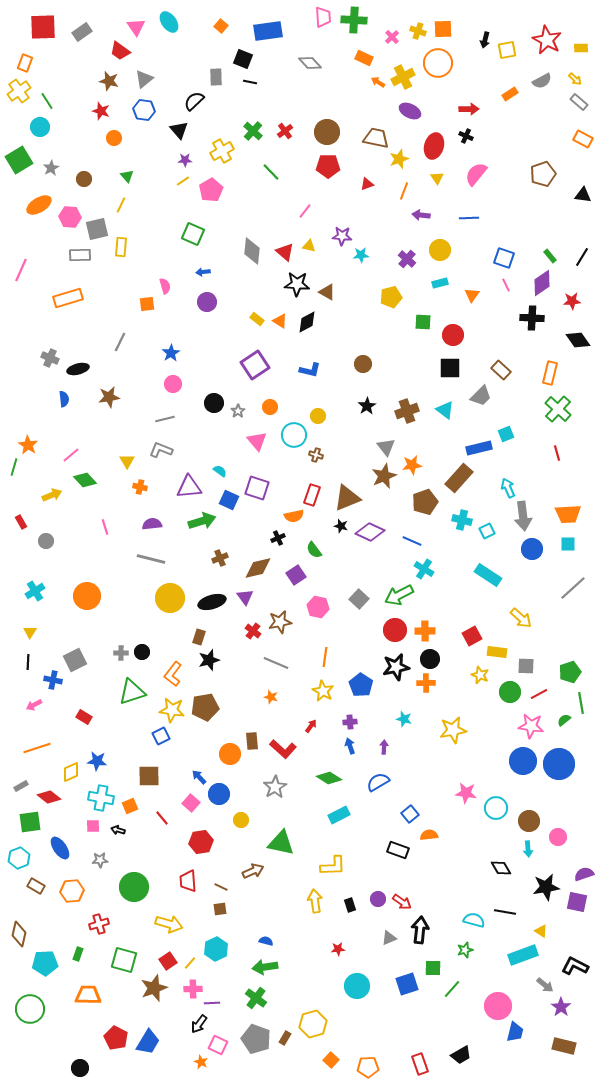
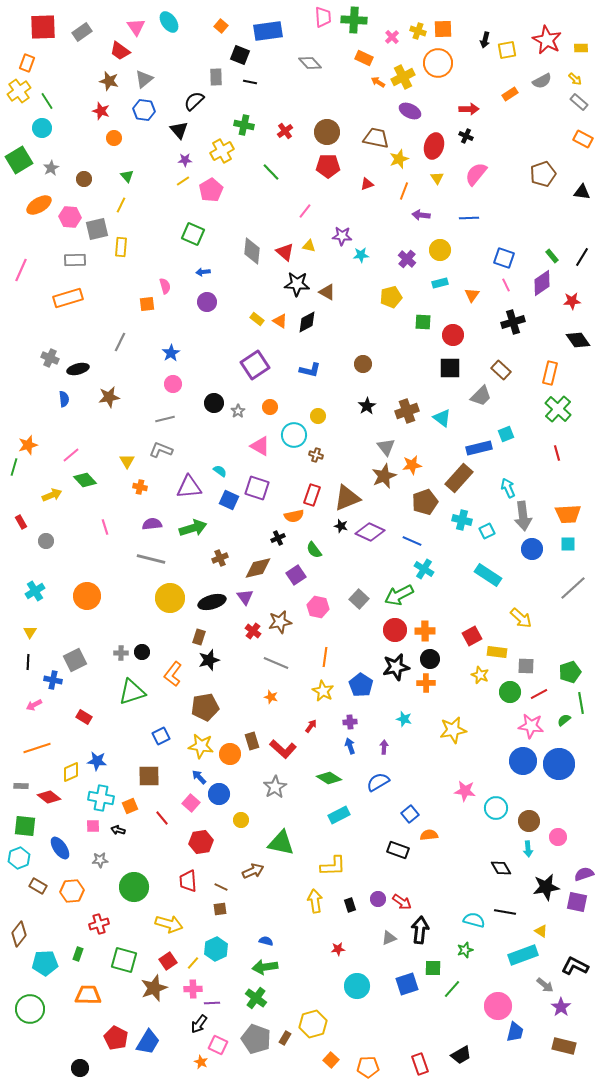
black square at (243, 59): moved 3 px left, 4 px up
orange rectangle at (25, 63): moved 2 px right
cyan circle at (40, 127): moved 2 px right, 1 px down
green cross at (253, 131): moved 9 px left, 6 px up; rotated 30 degrees counterclockwise
black triangle at (583, 195): moved 1 px left, 3 px up
gray rectangle at (80, 255): moved 5 px left, 5 px down
green rectangle at (550, 256): moved 2 px right
black cross at (532, 318): moved 19 px left, 4 px down; rotated 20 degrees counterclockwise
cyan triangle at (445, 410): moved 3 px left, 8 px down
pink triangle at (257, 441): moved 3 px right, 5 px down; rotated 20 degrees counterclockwise
orange star at (28, 445): rotated 24 degrees clockwise
green arrow at (202, 521): moved 9 px left, 7 px down
yellow star at (172, 710): moved 29 px right, 36 px down
brown rectangle at (252, 741): rotated 12 degrees counterclockwise
gray rectangle at (21, 786): rotated 32 degrees clockwise
pink star at (466, 793): moved 1 px left, 2 px up
green square at (30, 822): moved 5 px left, 4 px down; rotated 15 degrees clockwise
brown rectangle at (36, 886): moved 2 px right
brown diamond at (19, 934): rotated 25 degrees clockwise
yellow line at (190, 963): moved 3 px right
